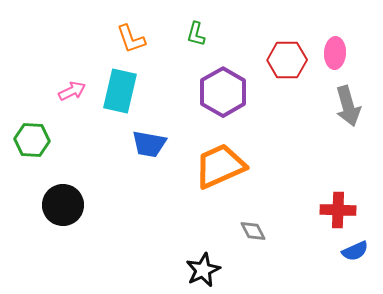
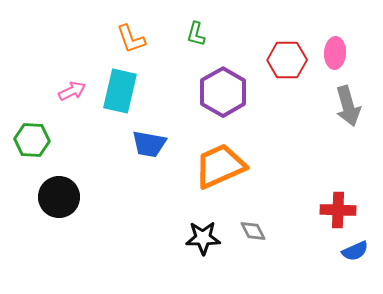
black circle: moved 4 px left, 8 px up
black star: moved 32 px up; rotated 24 degrees clockwise
